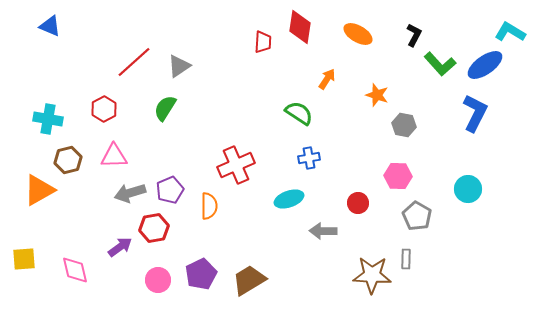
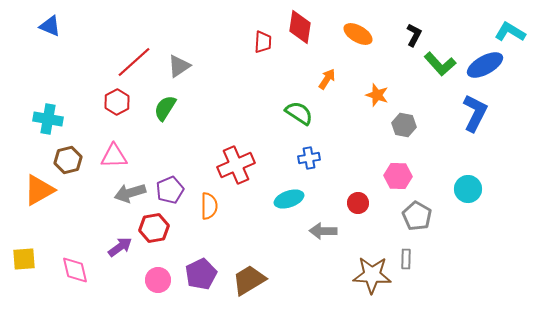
blue ellipse at (485, 65): rotated 6 degrees clockwise
red hexagon at (104, 109): moved 13 px right, 7 px up
